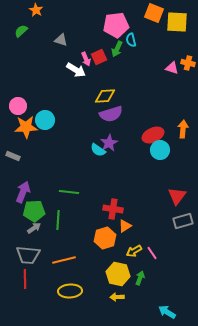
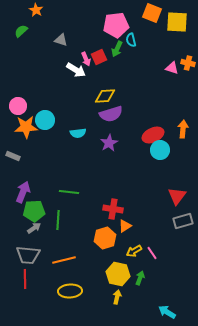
orange square at (154, 13): moved 2 px left
cyan semicircle at (98, 150): moved 20 px left, 17 px up; rotated 42 degrees counterclockwise
yellow arrow at (117, 297): rotated 104 degrees clockwise
